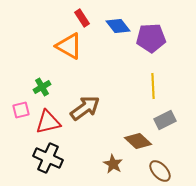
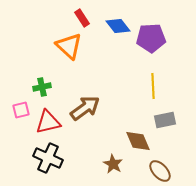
orange triangle: rotated 12 degrees clockwise
green cross: rotated 18 degrees clockwise
gray rectangle: rotated 15 degrees clockwise
brown diamond: rotated 24 degrees clockwise
